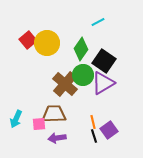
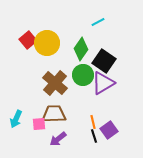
brown cross: moved 10 px left, 1 px up
purple arrow: moved 1 px right, 1 px down; rotated 30 degrees counterclockwise
